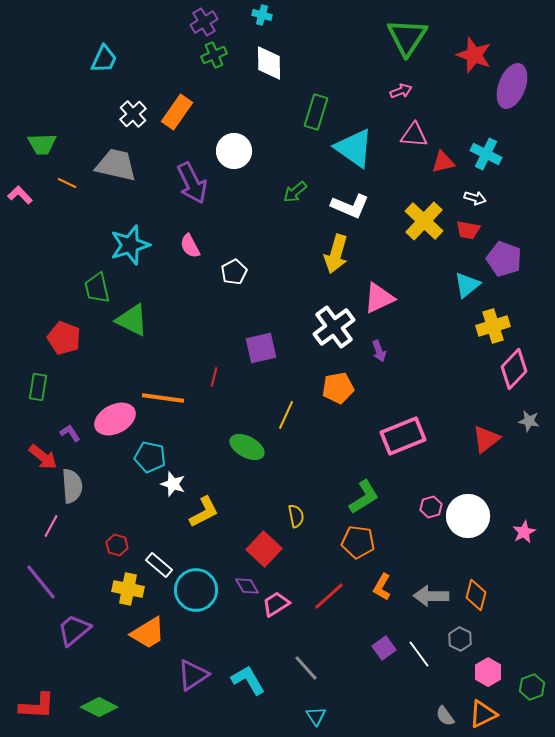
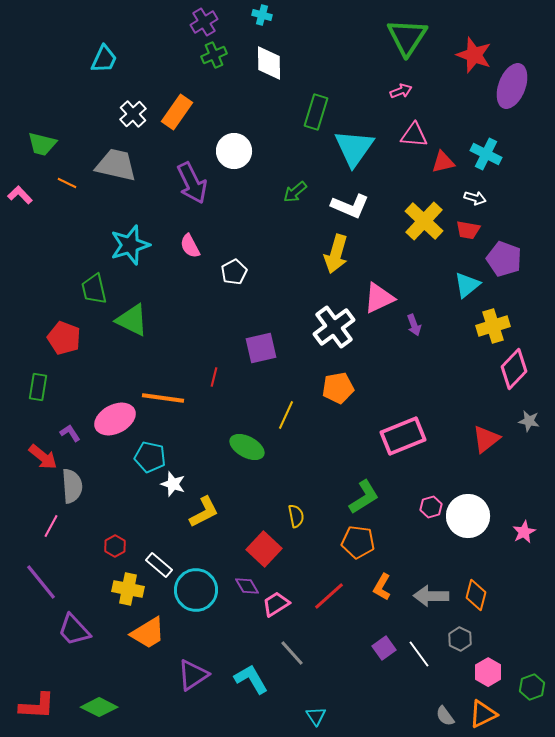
green trapezoid at (42, 144): rotated 16 degrees clockwise
cyan triangle at (354, 148): rotated 30 degrees clockwise
green trapezoid at (97, 288): moved 3 px left, 1 px down
purple arrow at (379, 351): moved 35 px right, 26 px up
red hexagon at (117, 545): moved 2 px left, 1 px down; rotated 15 degrees clockwise
purple trapezoid at (74, 630): rotated 93 degrees counterclockwise
gray line at (306, 668): moved 14 px left, 15 px up
cyan L-shape at (248, 680): moved 3 px right, 1 px up
